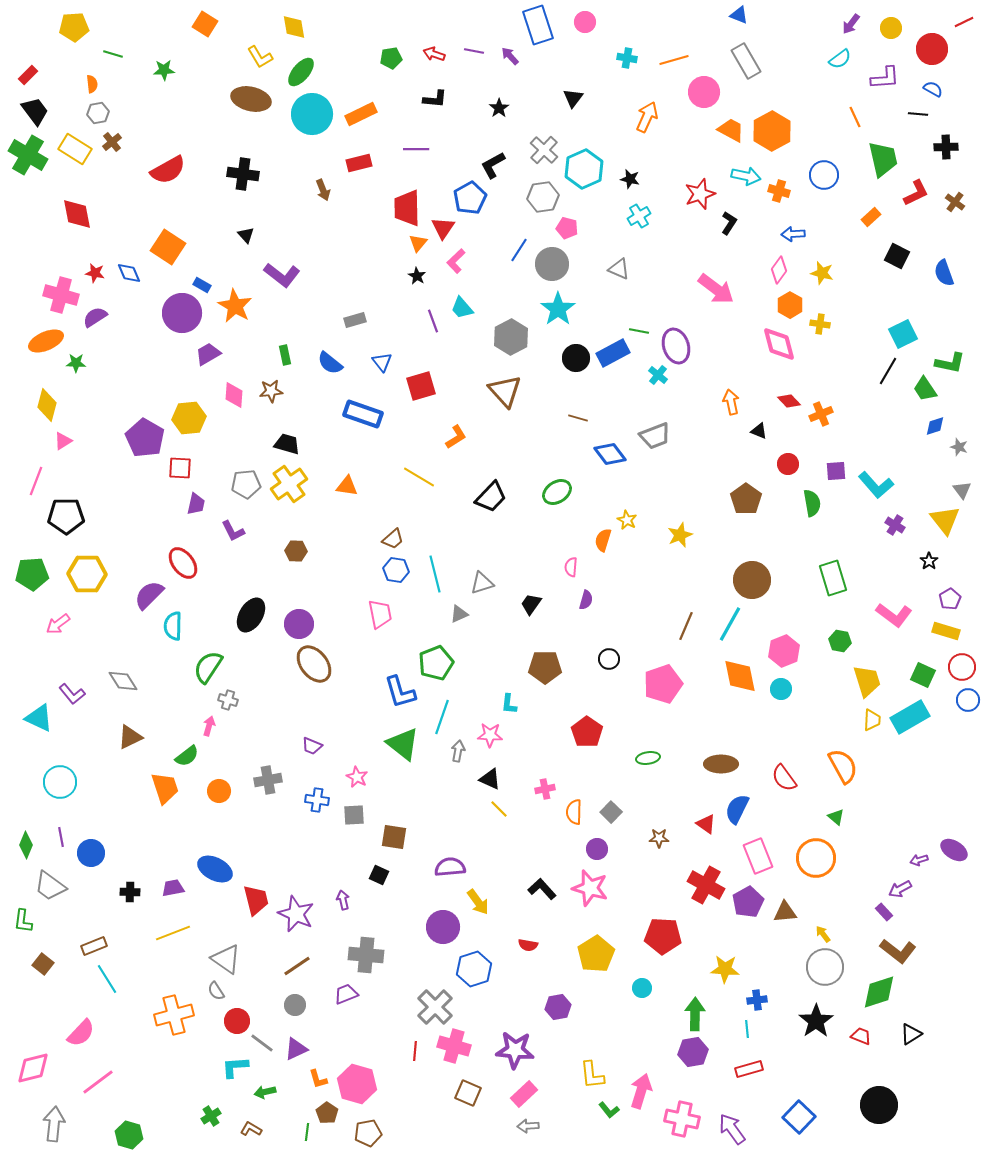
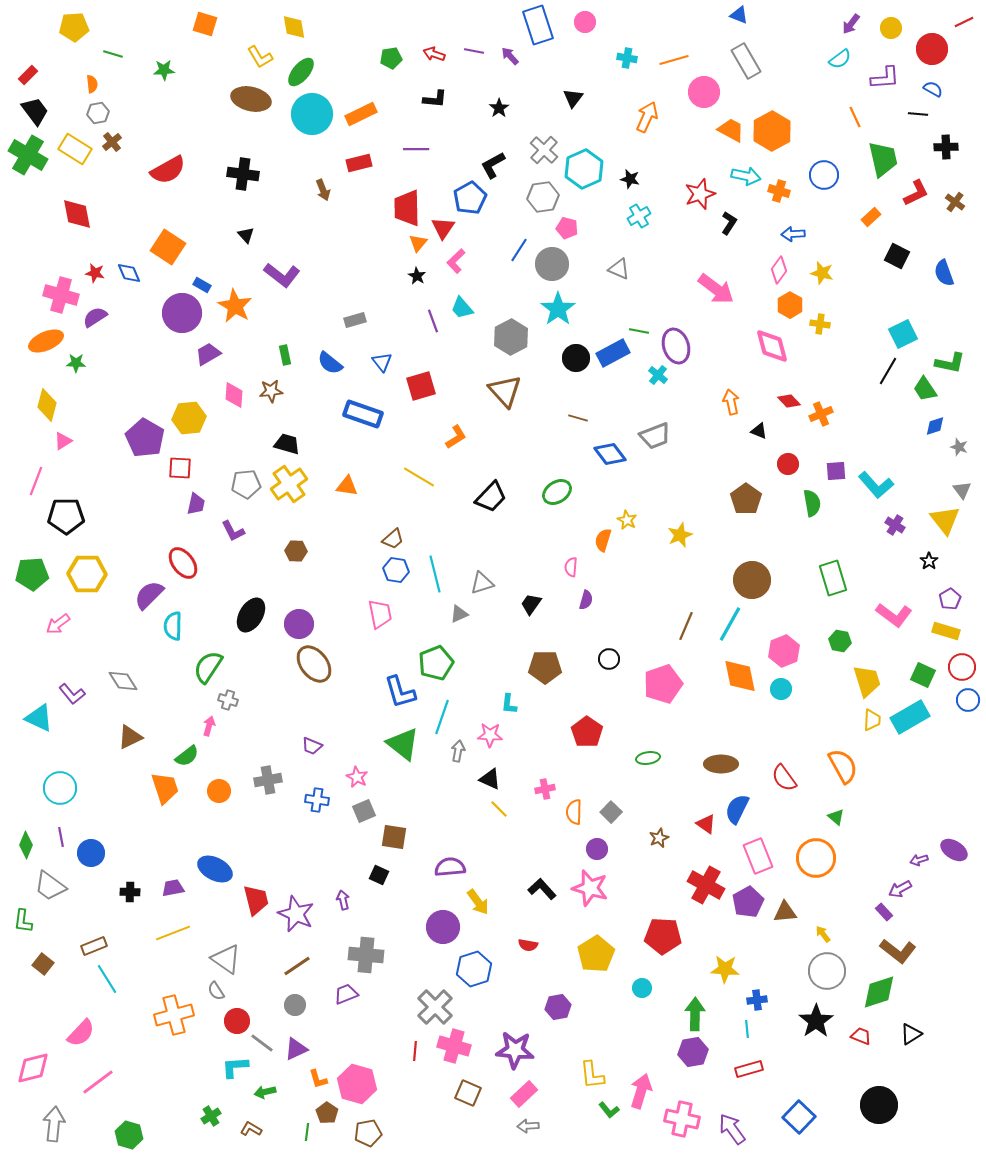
orange square at (205, 24): rotated 15 degrees counterclockwise
pink diamond at (779, 344): moved 7 px left, 2 px down
cyan circle at (60, 782): moved 6 px down
gray square at (354, 815): moved 10 px right, 4 px up; rotated 20 degrees counterclockwise
brown star at (659, 838): rotated 24 degrees counterclockwise
gray circle at (825, 967): moved 2 px right, 4 px down
